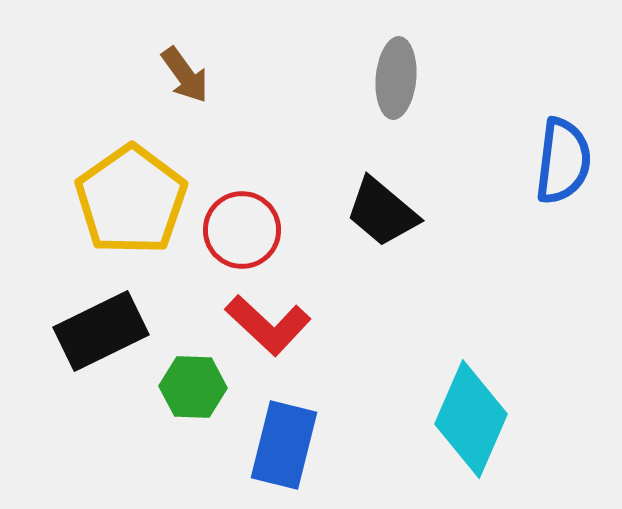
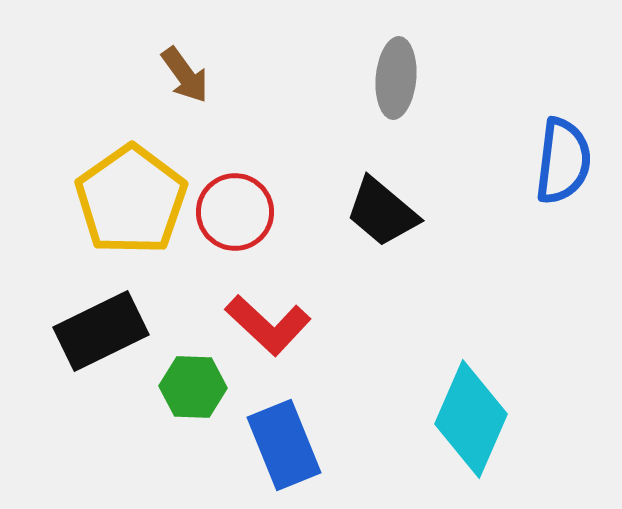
red circle: moved 7 px left, 18 px up
blue rectangle: rotated 36 degrees counterclockwise
